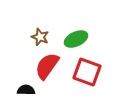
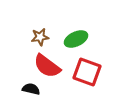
brown star: rotated 30 degrees counterclockwise
red semicircle: rotated 88 degrees counterclockwise
black semicircle: moved 5 px right, 1 px up; rotated 12 degrees clockwise
